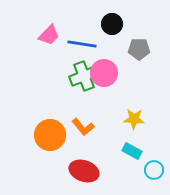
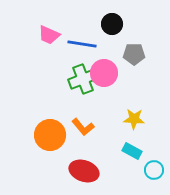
pink trapezoid: rotated 70 degrees clockwise
gray pentagon: moved 5 px left, 5 px down
green cross: moved 1 px left, 3 px down
